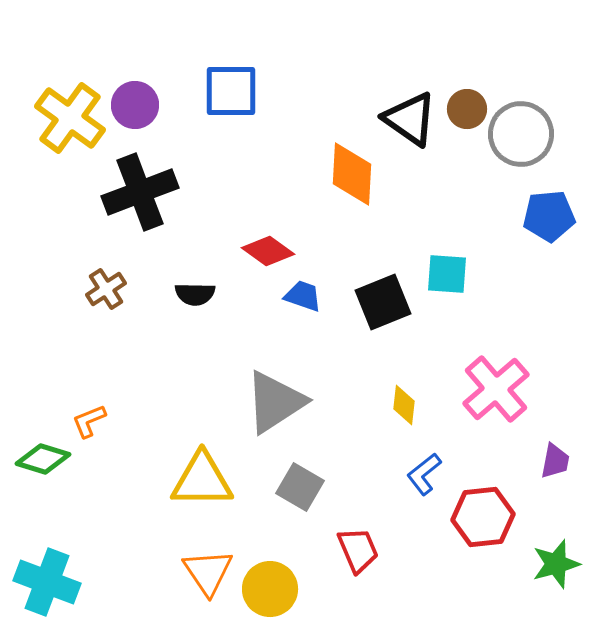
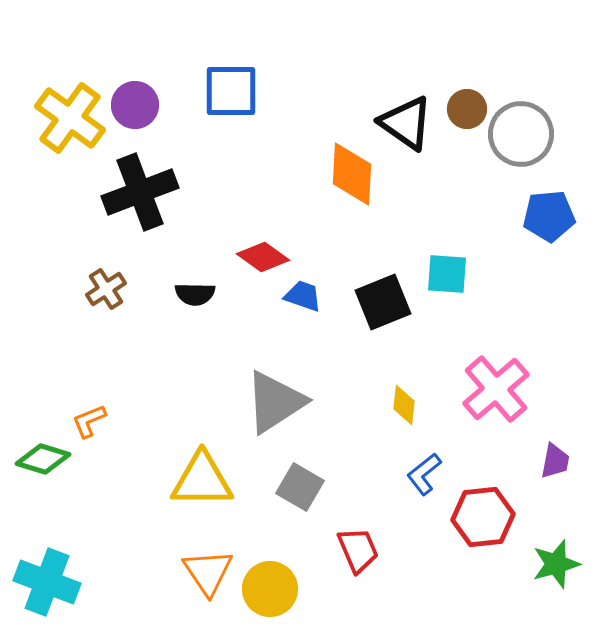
black triangle: moved 4 px left, 4 px down
red diamond: moved 5 px left, 6 px down
